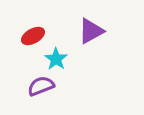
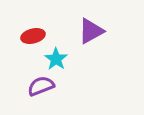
red ellipse: rotated 15 degrees clockwise
